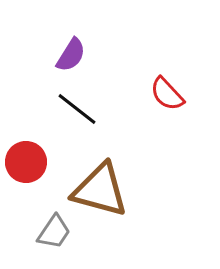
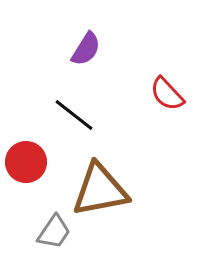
purple semicircle: moved 15 px right, 6 px up
black line: moved 3 px left, 6 px down
brown triangle: rotated 26 degrees counterclockwise
